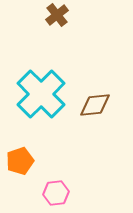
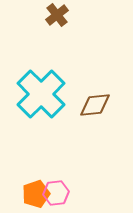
orange pentagon: moved 16 px right, 33 px down
